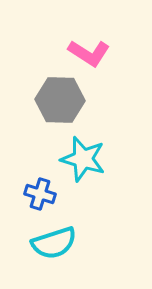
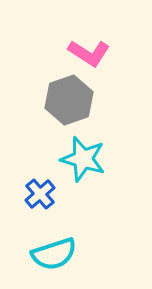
gray hexagon: moved 9 px right; rotated 21 degrees counterclockwise
blue cross: rotated 32 degrees clockwise
cyan semicircle: moved 11 px down
